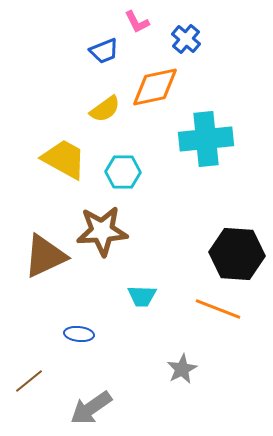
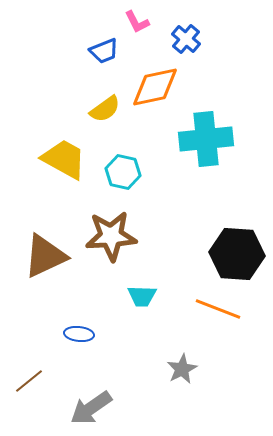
cyan hexagon: rotated 12 degrees clockwise
brown star: moved 9 px right, 5 px down
